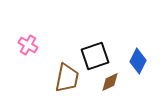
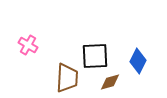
black square: rotated 16 degrees clockwise
brown trapezoid: rotated 8 degrees counterclockwise
brown diamond: rotated 10 degrees clockwise
